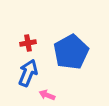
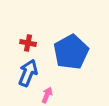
red cross: rotated 21 degrees clockwise
pink arrow: rotated 91 degrees clockwise
